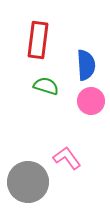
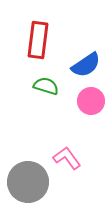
blue semicircle: rotated 60 degrees clockwise
